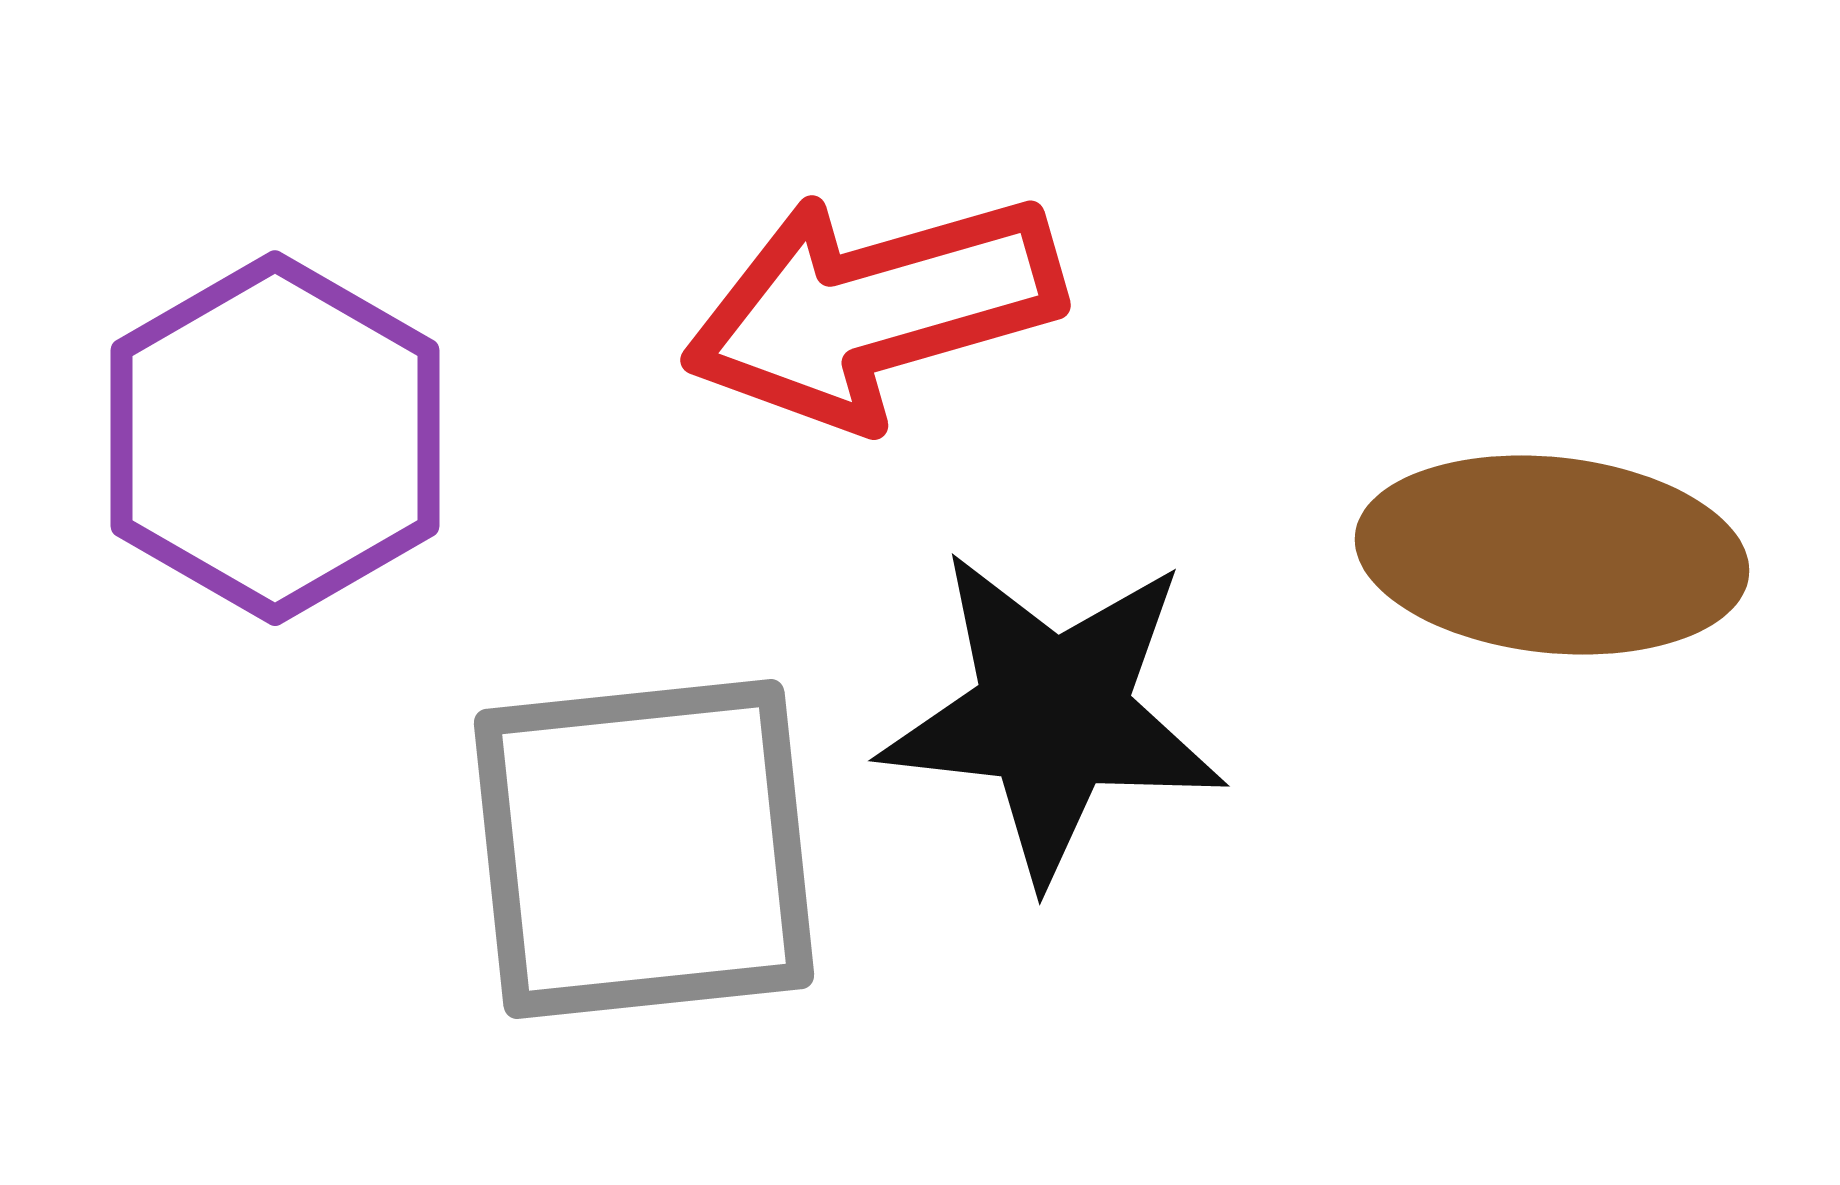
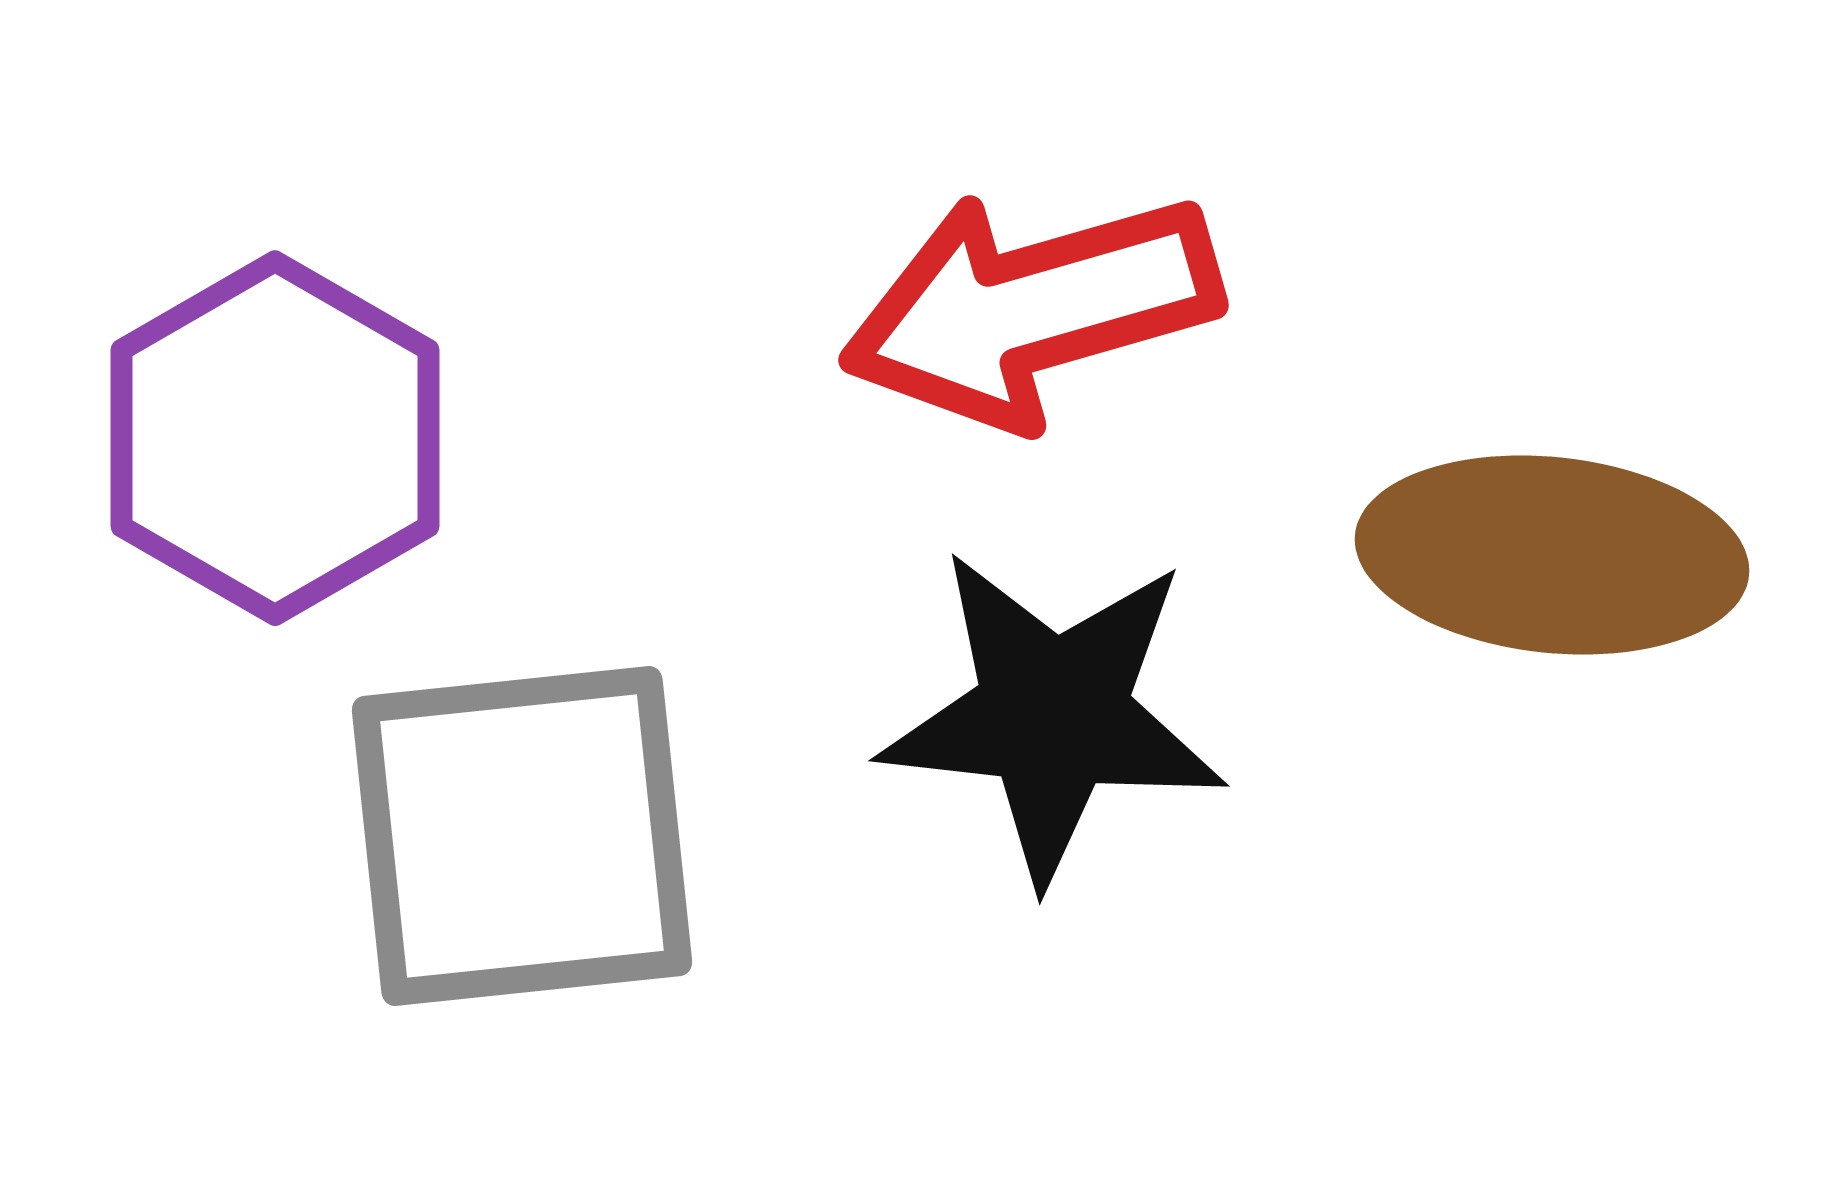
red arrow: moved 158 px right
gray square: moved 122 px left, 13 px up
